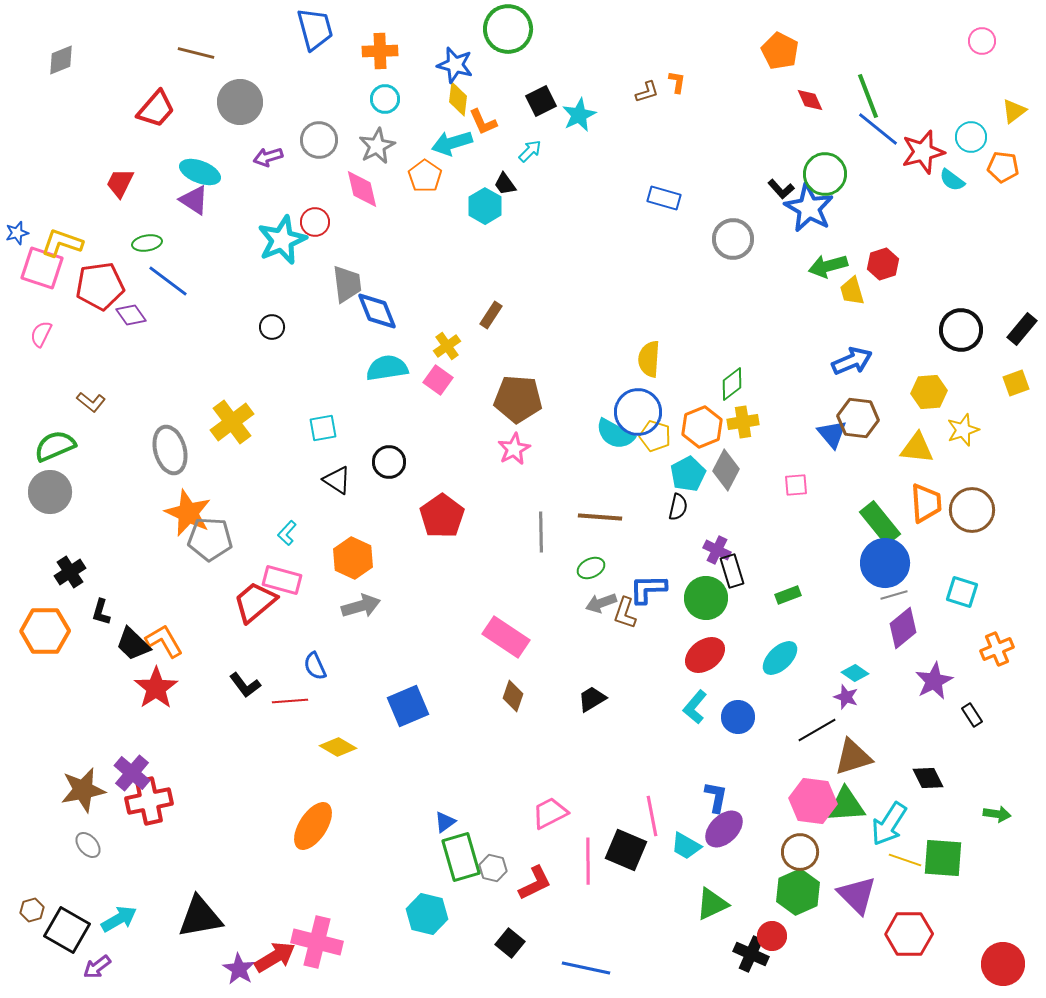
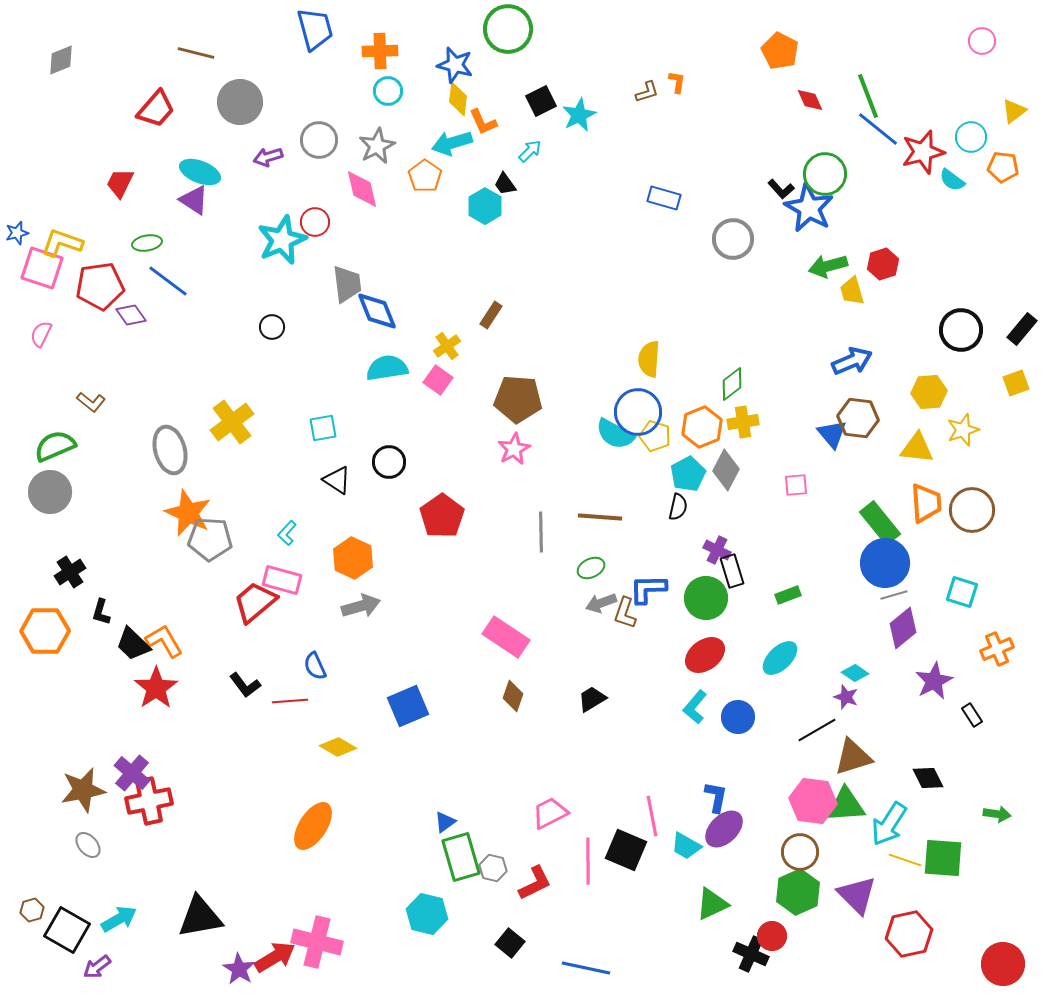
cyan circle at (385, 99): moved 3 px right, 8 px up
red hexagon at (909, 934): rotated 12 degrees counterclockwise
